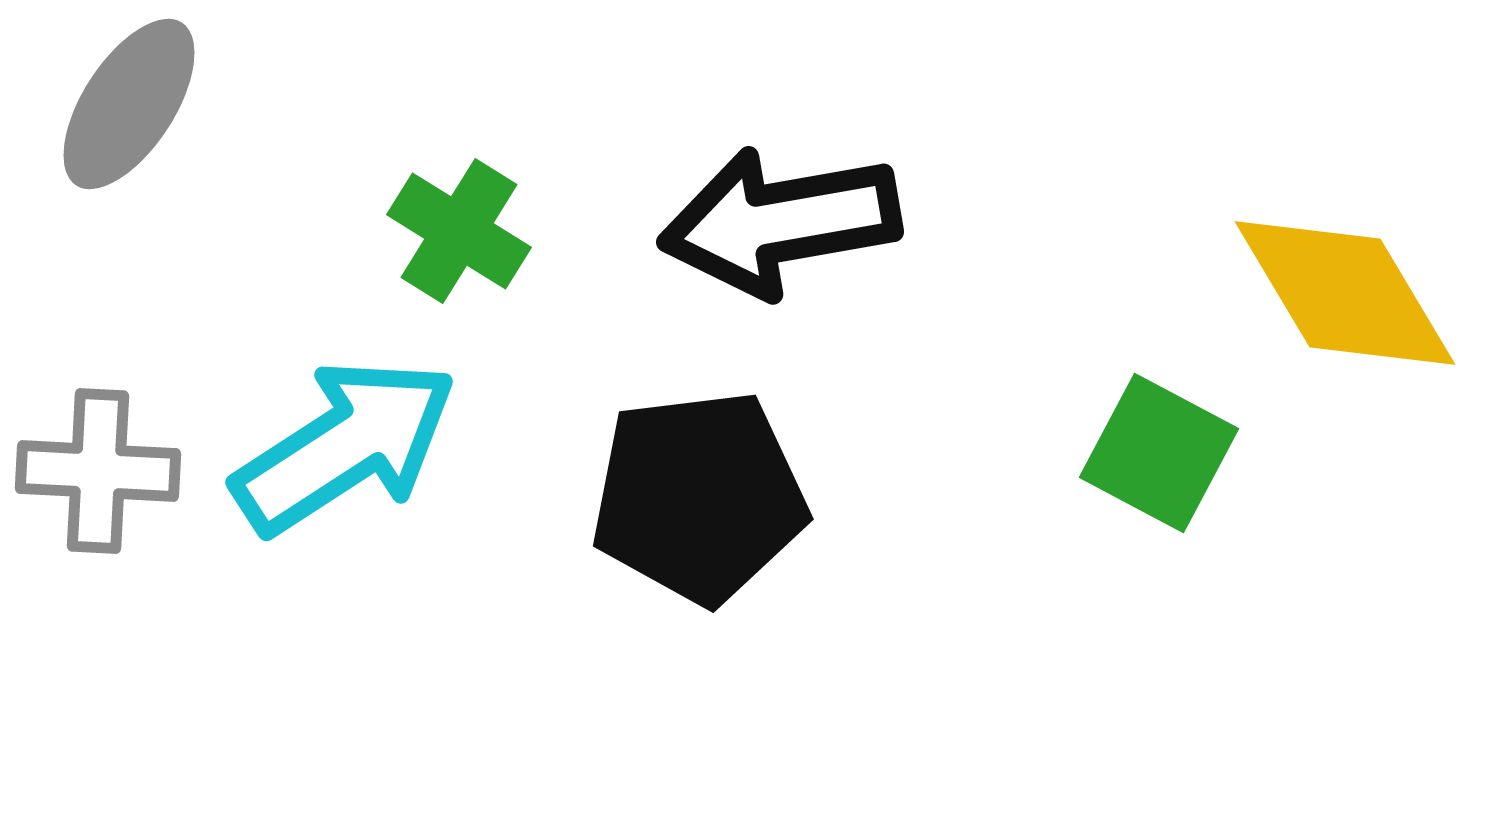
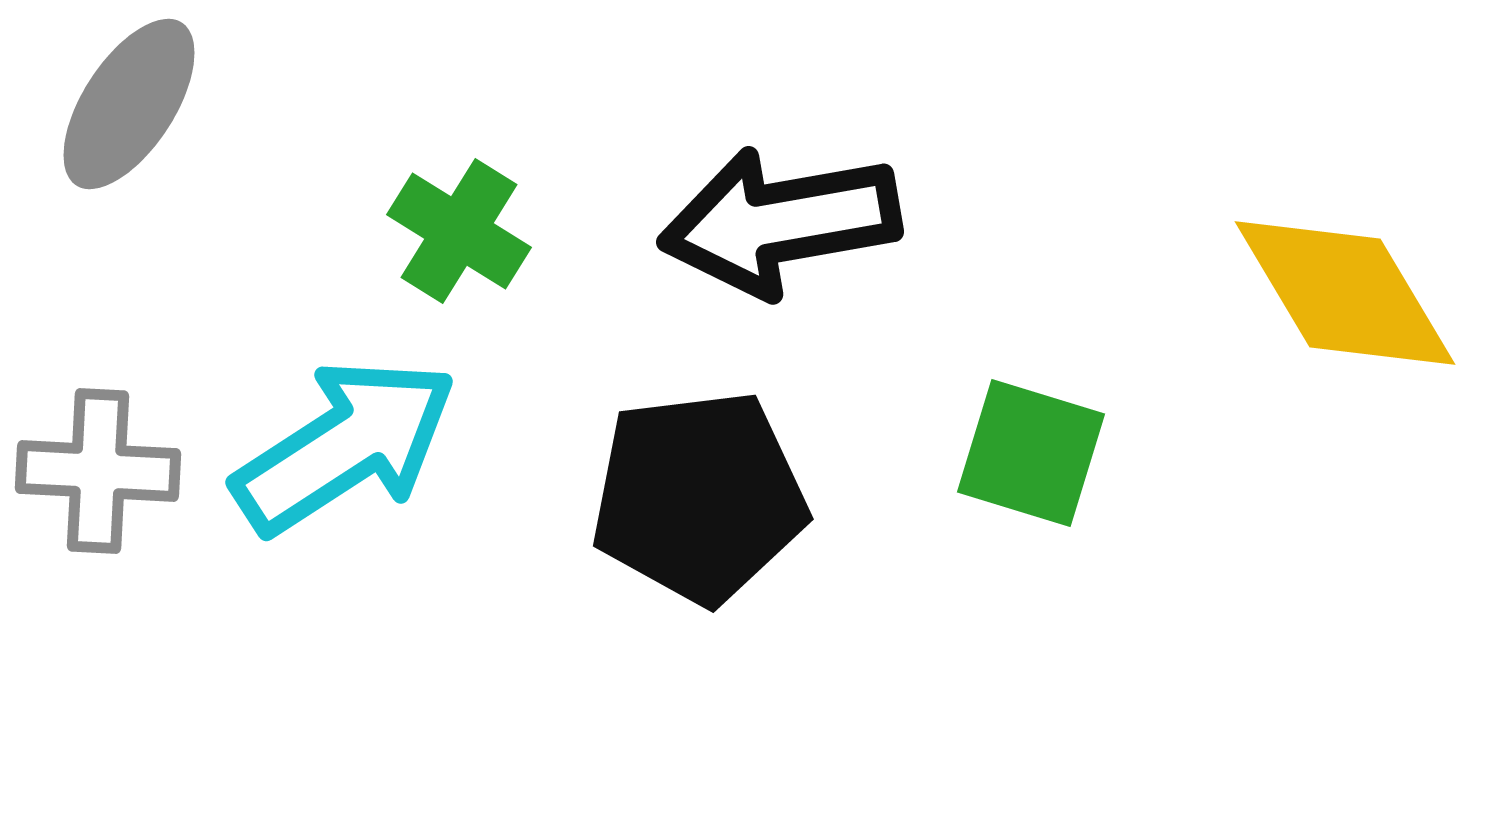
green square: moved 128 px left; rotated 11 degrees counterclockwise
